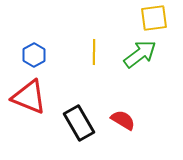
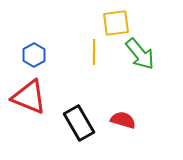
yellow square: moved 38 px left, 5 px down
green arrow: rotated 88 degrees clockwise
red semicircle: rotated 15 degrees counterclockwise
